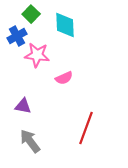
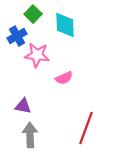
green square: moved 2 px right
gray arrow: moved 6 px up; rotated 35 degrees clockwise
